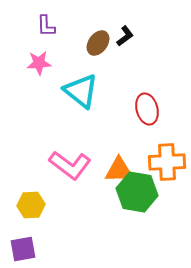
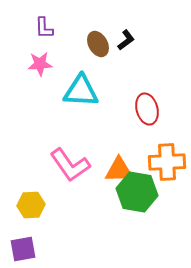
purple L-shape: moved 2 px left, 2 px down
black L-shape: moved 1 px right, 4 px down
brown ellipse: moved 1 px down; rotated 65 degrees counterclockwise
pink star: moved 1 px right, 1 px down
cyan triangle: rotated 36 degrees counterclockwise
pink L-shape: rotated 18 degrees clockwise
